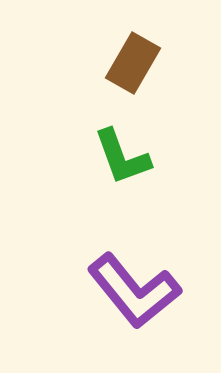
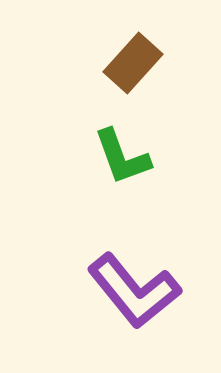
brown rectangle: rotated 12 degrees clockwise
